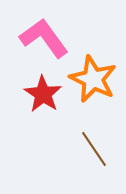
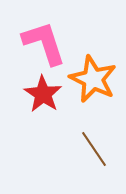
pink L-shape: moved 5 px down; rotated 18 degrees clockwise
